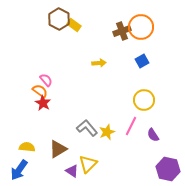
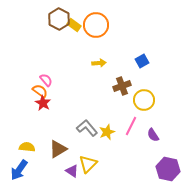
orange circle: moved 45 px left, 2 px up
brown cross: moved 55 px down
